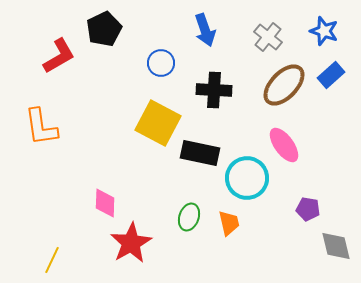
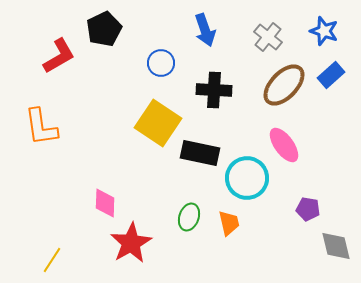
yellow square: rotated 6 degrees clockwise
yellow line: rotated 8 degrees clockwise
